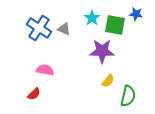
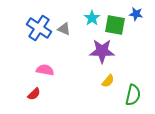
green semicircle: moved 5 px right, 1 px up
